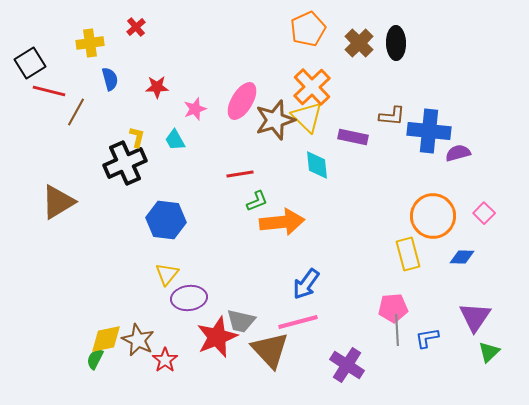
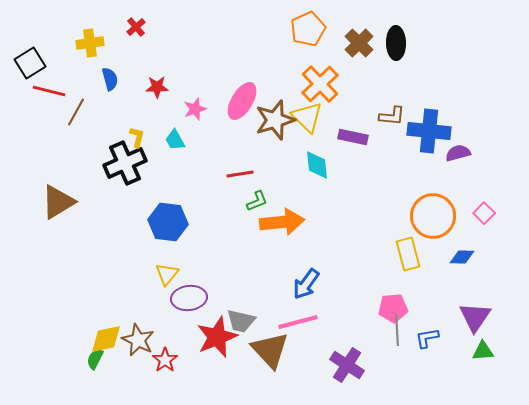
orange cross at (312, 87): moved 8 px right, 3 px up
blue hexagon at (166, 220): moved 2 px right, 2 px down
green triangle at (489, 352): moved 6 px left, 1 px up; rotated 40 degrees clockwise
